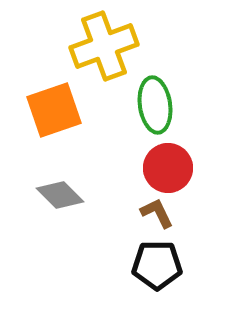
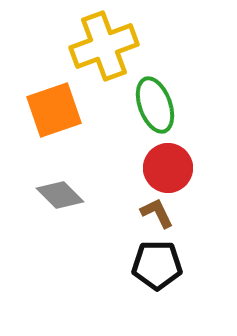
green ellipse: rotated 12 degrees counterclockwise
